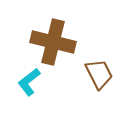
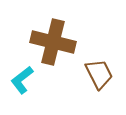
cyan L-shape: moved 7 px left, 2 px up
